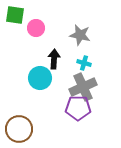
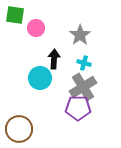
gray star: rotated 25 degrees clockwise
gray cross: rotated 8 degrees counterclockwise
